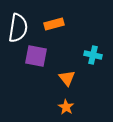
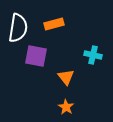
orange triangle: moved 1 px left, 1 px up
